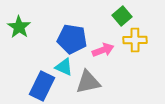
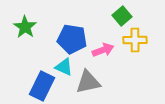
green star: moved 6 px right
